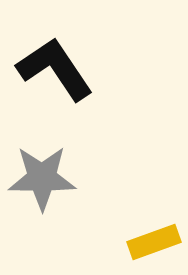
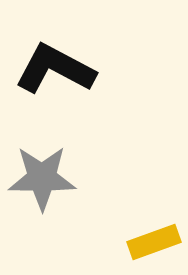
black L-shape: rotated 28 degrees counterclockwise
